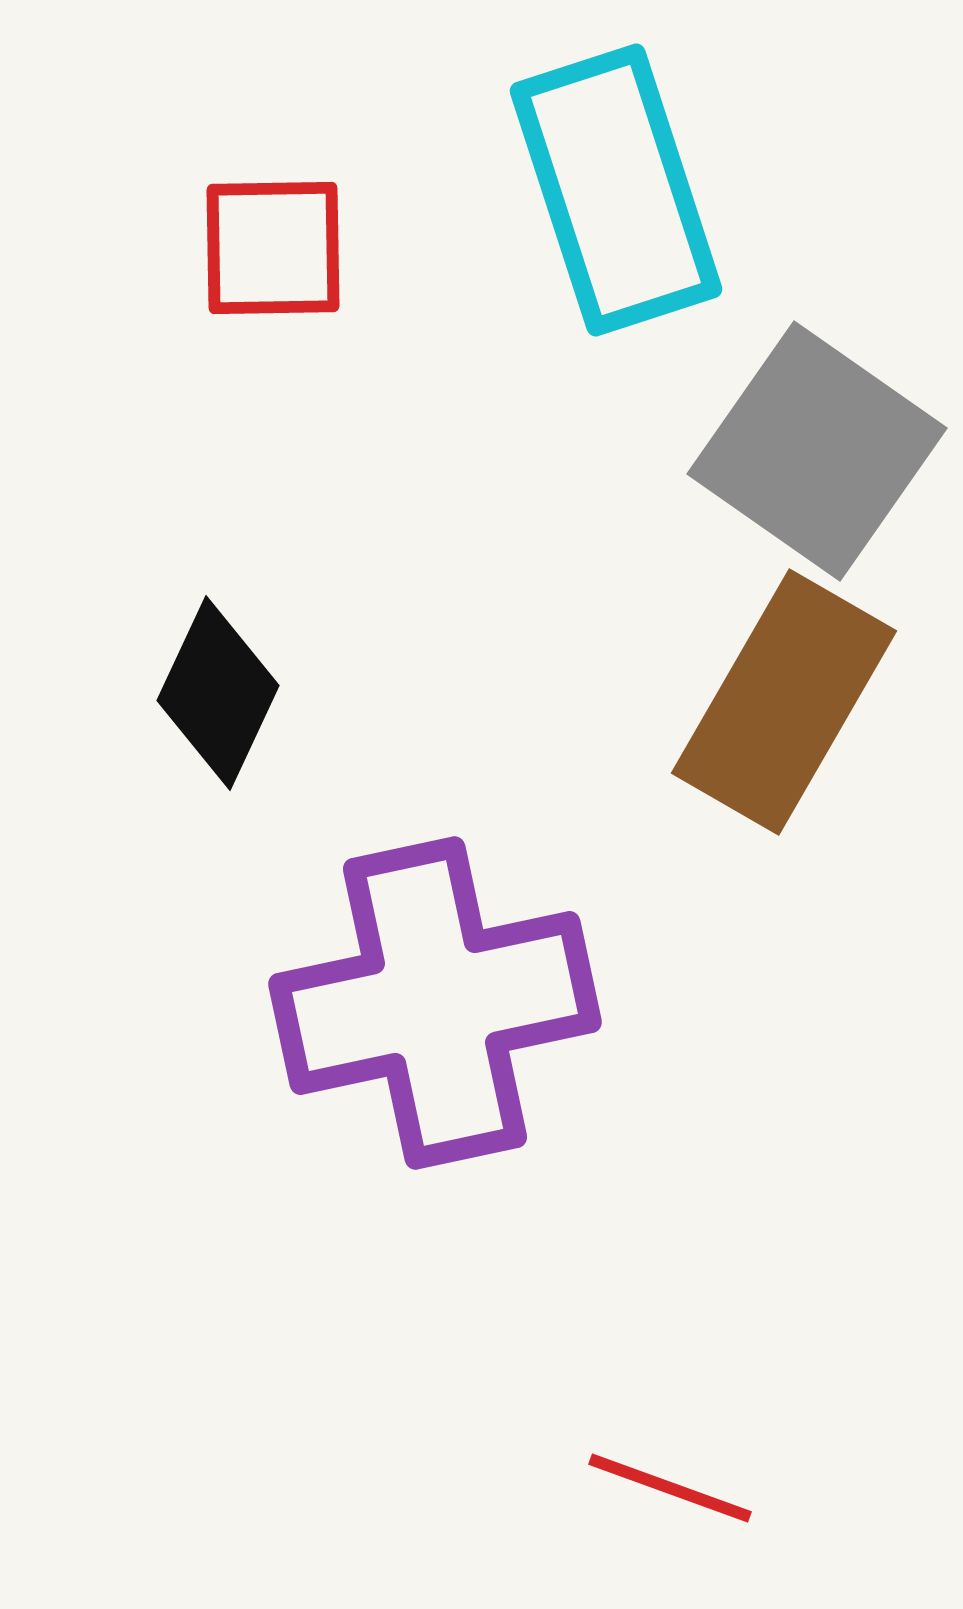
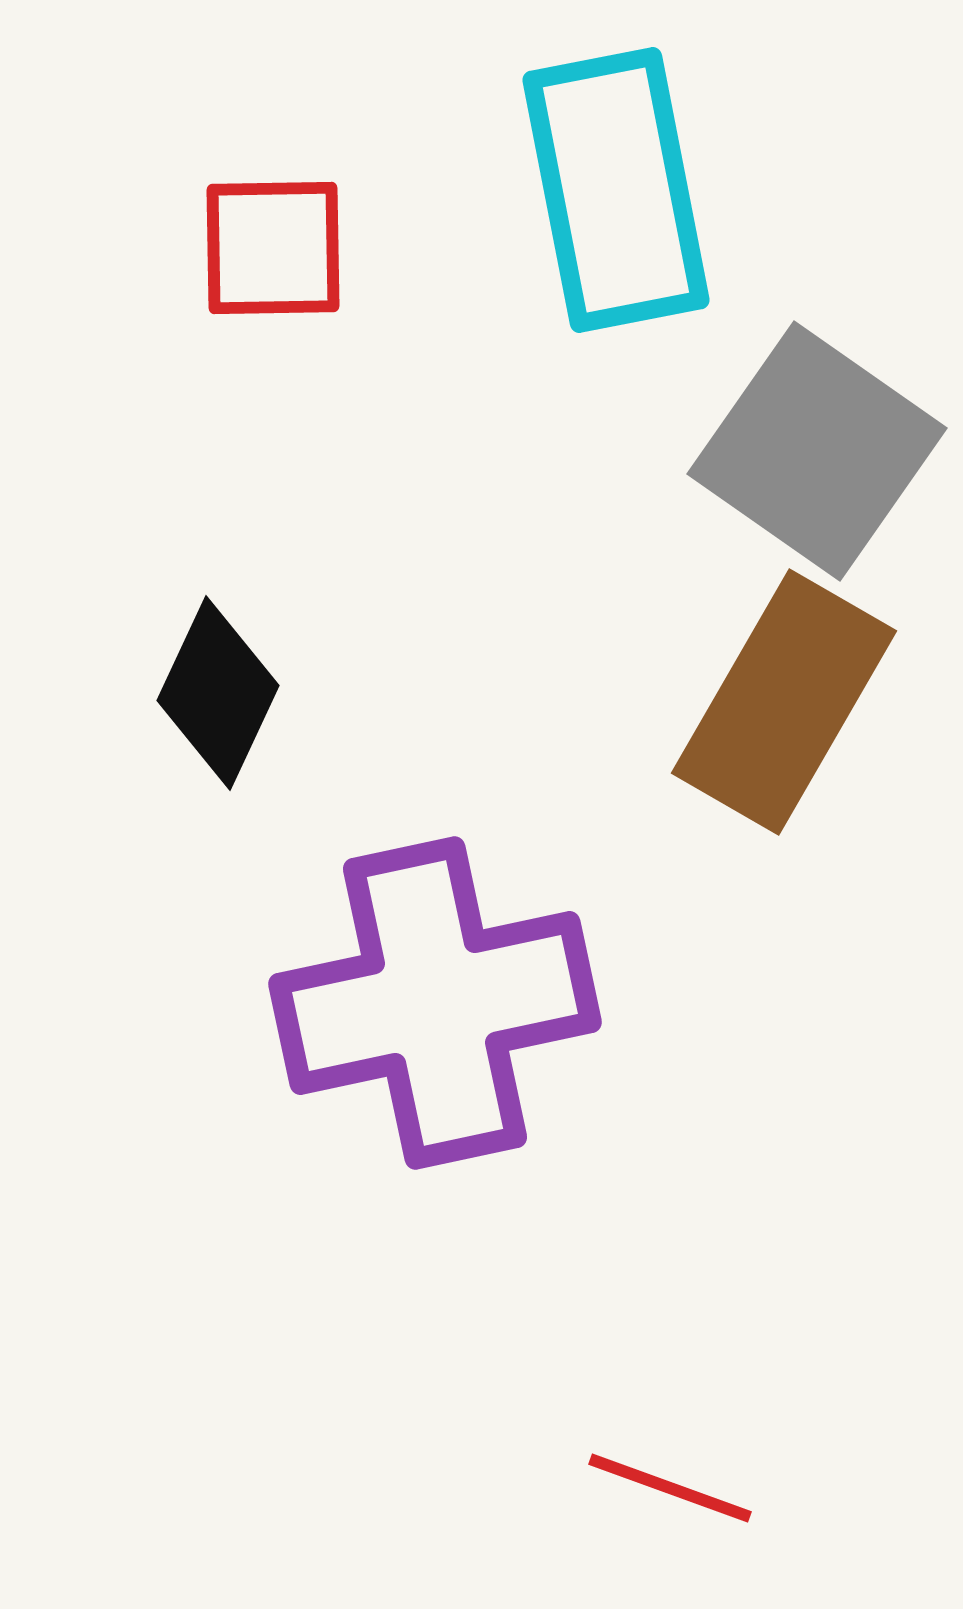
cyan rectangle: rotated 7 degrees clockwise
